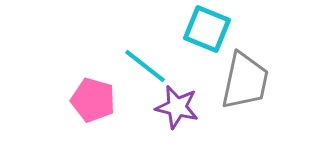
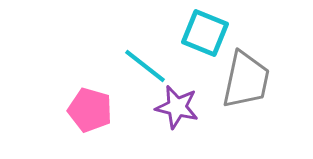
cyan square: moved 2 px left, 4 px down
gray trapezoid: moved 1 px right, 1 px up
pink pentagon: moved 3 px left, 10 px down
